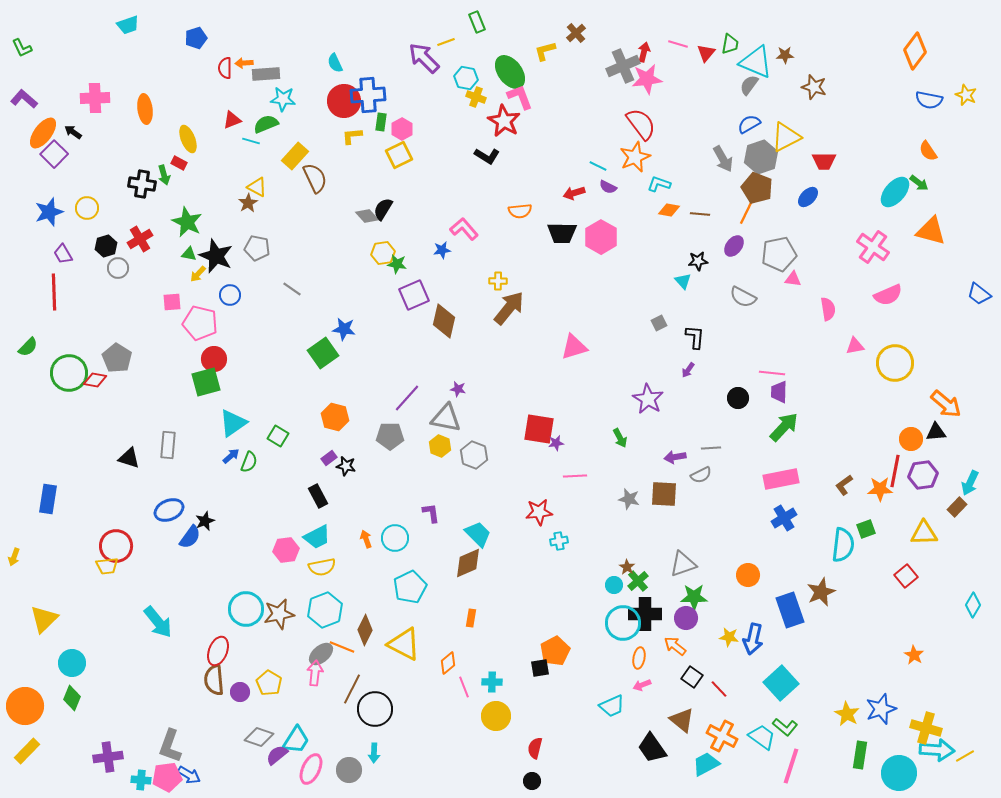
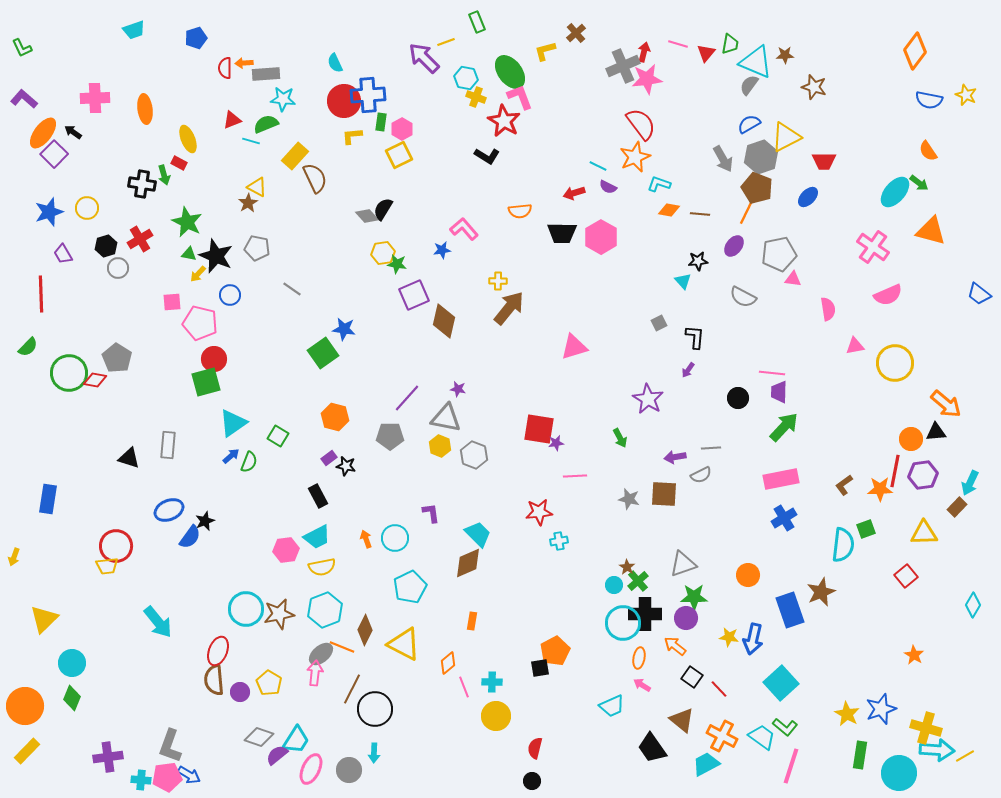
cyan trapezoid at (128, 25): moved 6 px right, 5 px down
red line at (54, 292): moved 13 px left, 2 px down
orange rectangle at (471, 618): moved 1 px right, 3 px down
pink arrow at (642, 685): rotated 54 degrees clockwise
